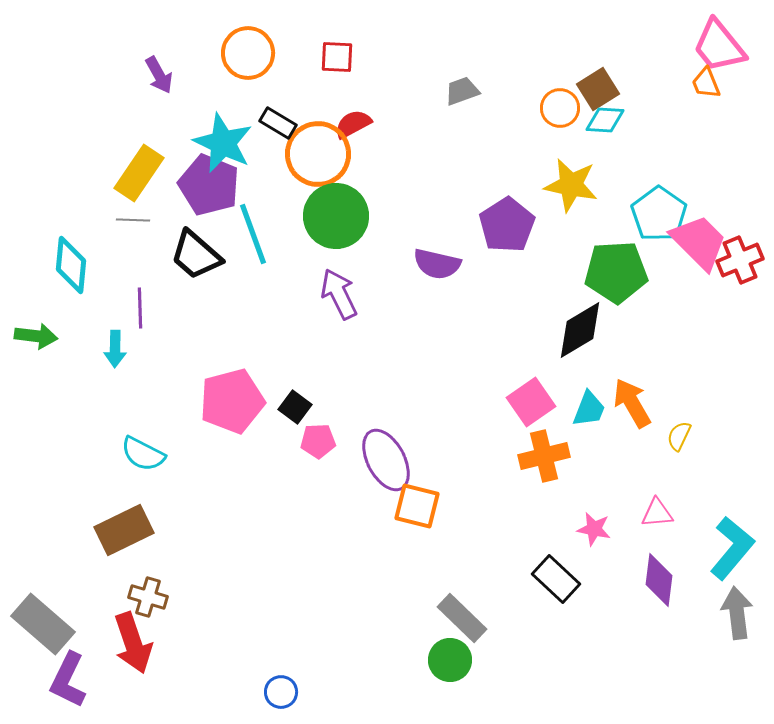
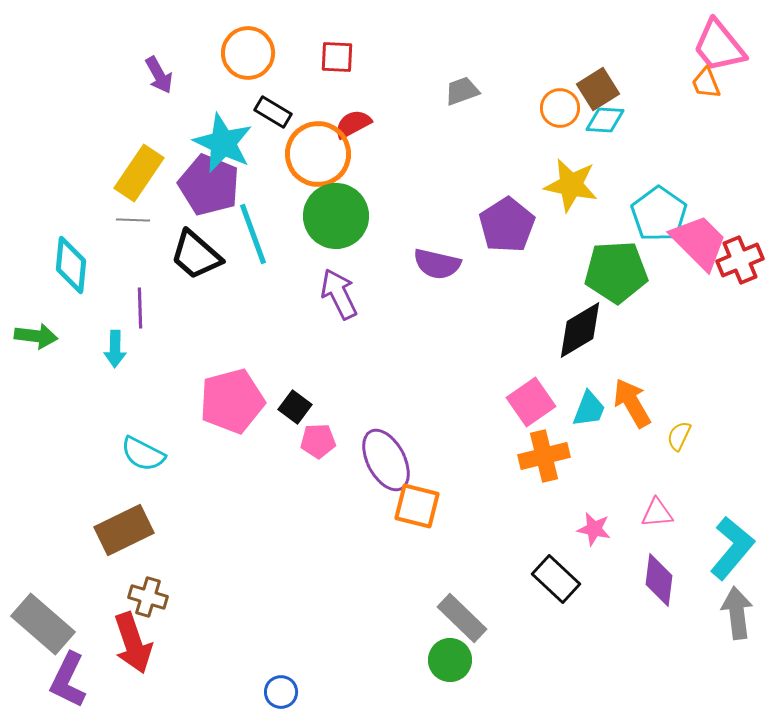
black rectangle at (278, 123): moved 5 px left, 11 px up
